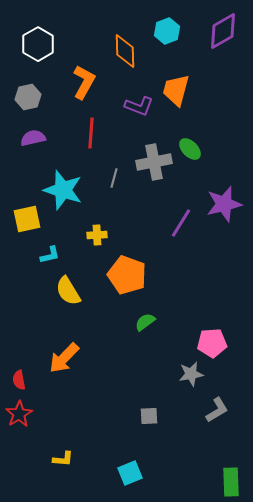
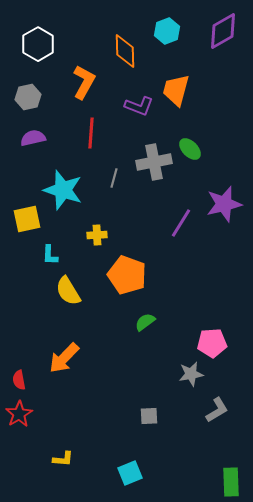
cyan L-shape: rotated 105 degrees clockwise
